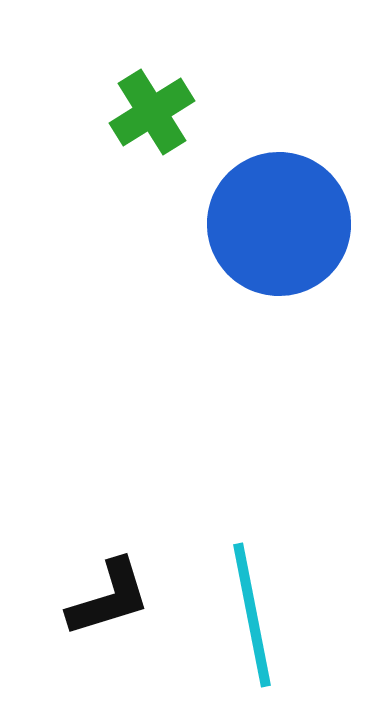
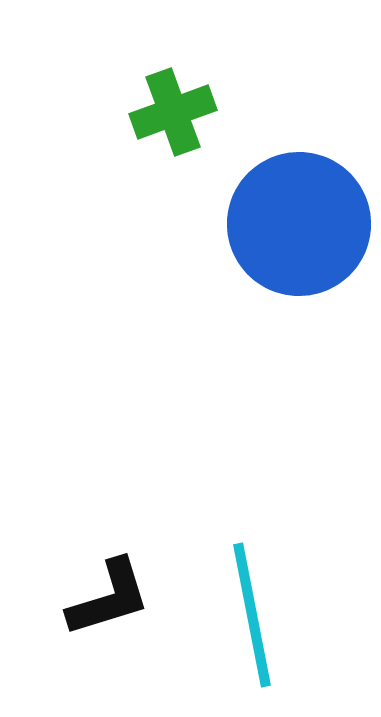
green cross: moved 21 px right; rotated 12 degrees clockwise
blue circle: moved 20 px right
